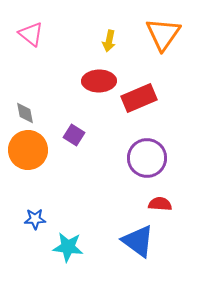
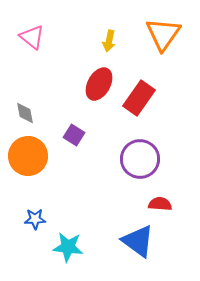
pink triangle: moved 1 px right, 3 px down
red ellipse: moved 3 px down; rotated 60 degrees counterclockwise
red rectangle: rotated 32 degrees counterclockwise
orange circle: moved 6 px down
purple circle: moved 7 px left, 1 px down
